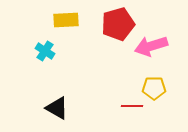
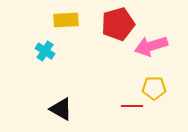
black triangle: moved 4 px right, 1 px down
